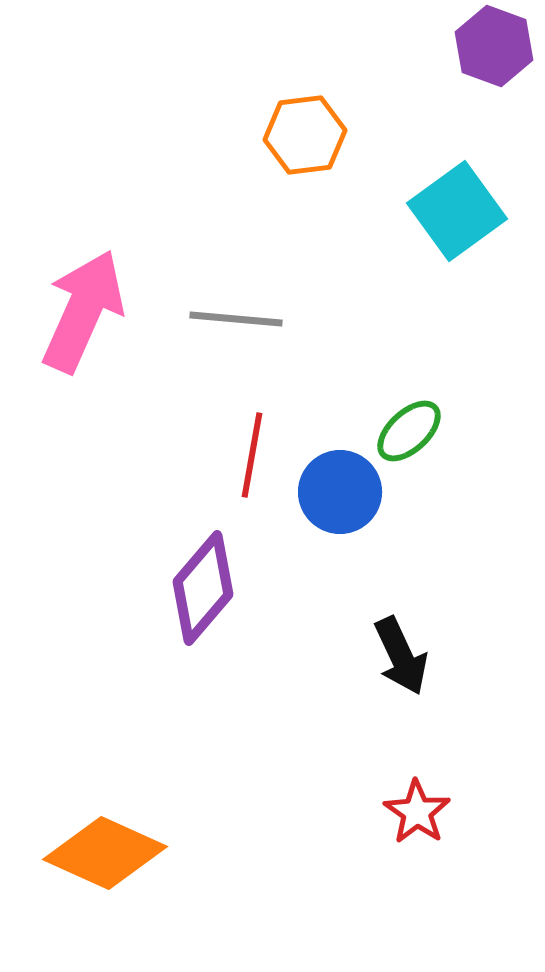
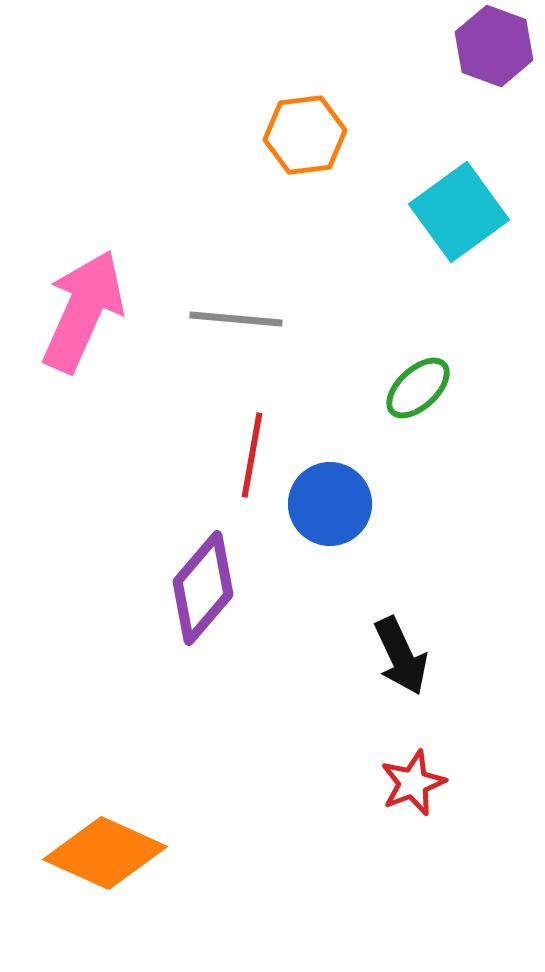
cyan square: moved 2 px right, 1 px down
green ellipse: moved 9 px right, 43 px up
blue circle: moved 10 px left, 12 px down
red star: moved 4 px left, 29 px up; rotated 16 degrees clockwise
